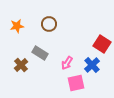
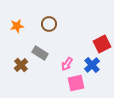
red square: rotated 30 degrees clockwise
pink arrow: moved 1 px down
